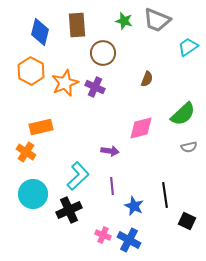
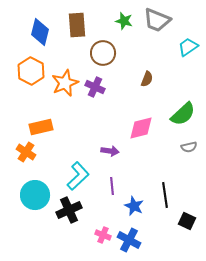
cyan circle: moved 2 px right, 1 px down
